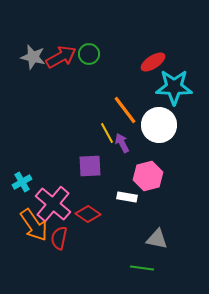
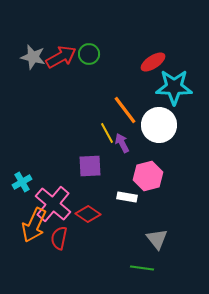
orange arrow: rotated 60 degrees clockwise
gray triangle: rotated 40 degrees clockwise
